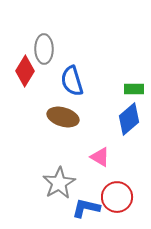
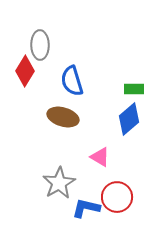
gray ellipse: moved 4 px left, 4 px up
